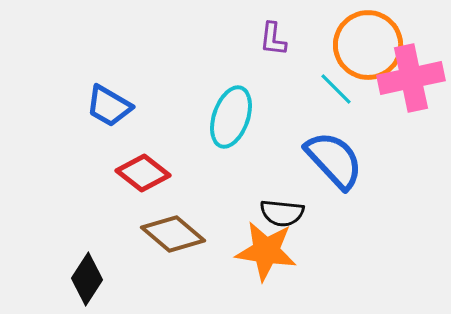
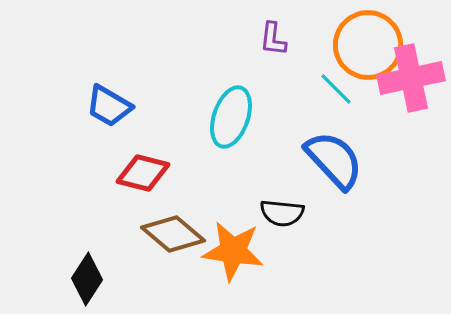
red diamond: rotated 24 degrees counterclockwise
orange star: moved 33 px left
